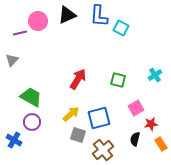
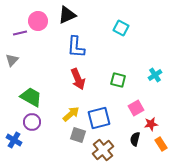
blue L-shape: moved 23 px left, 31 px down
red arrow: rotated 125 degrees clockwise
